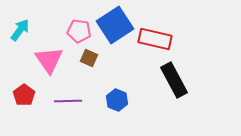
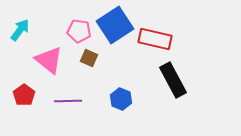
pink triangle: rotated 16 degrees counterclockwise
black rectangle: moved 1 px left
blue hexagon: moved 4 px right, 1 px up
